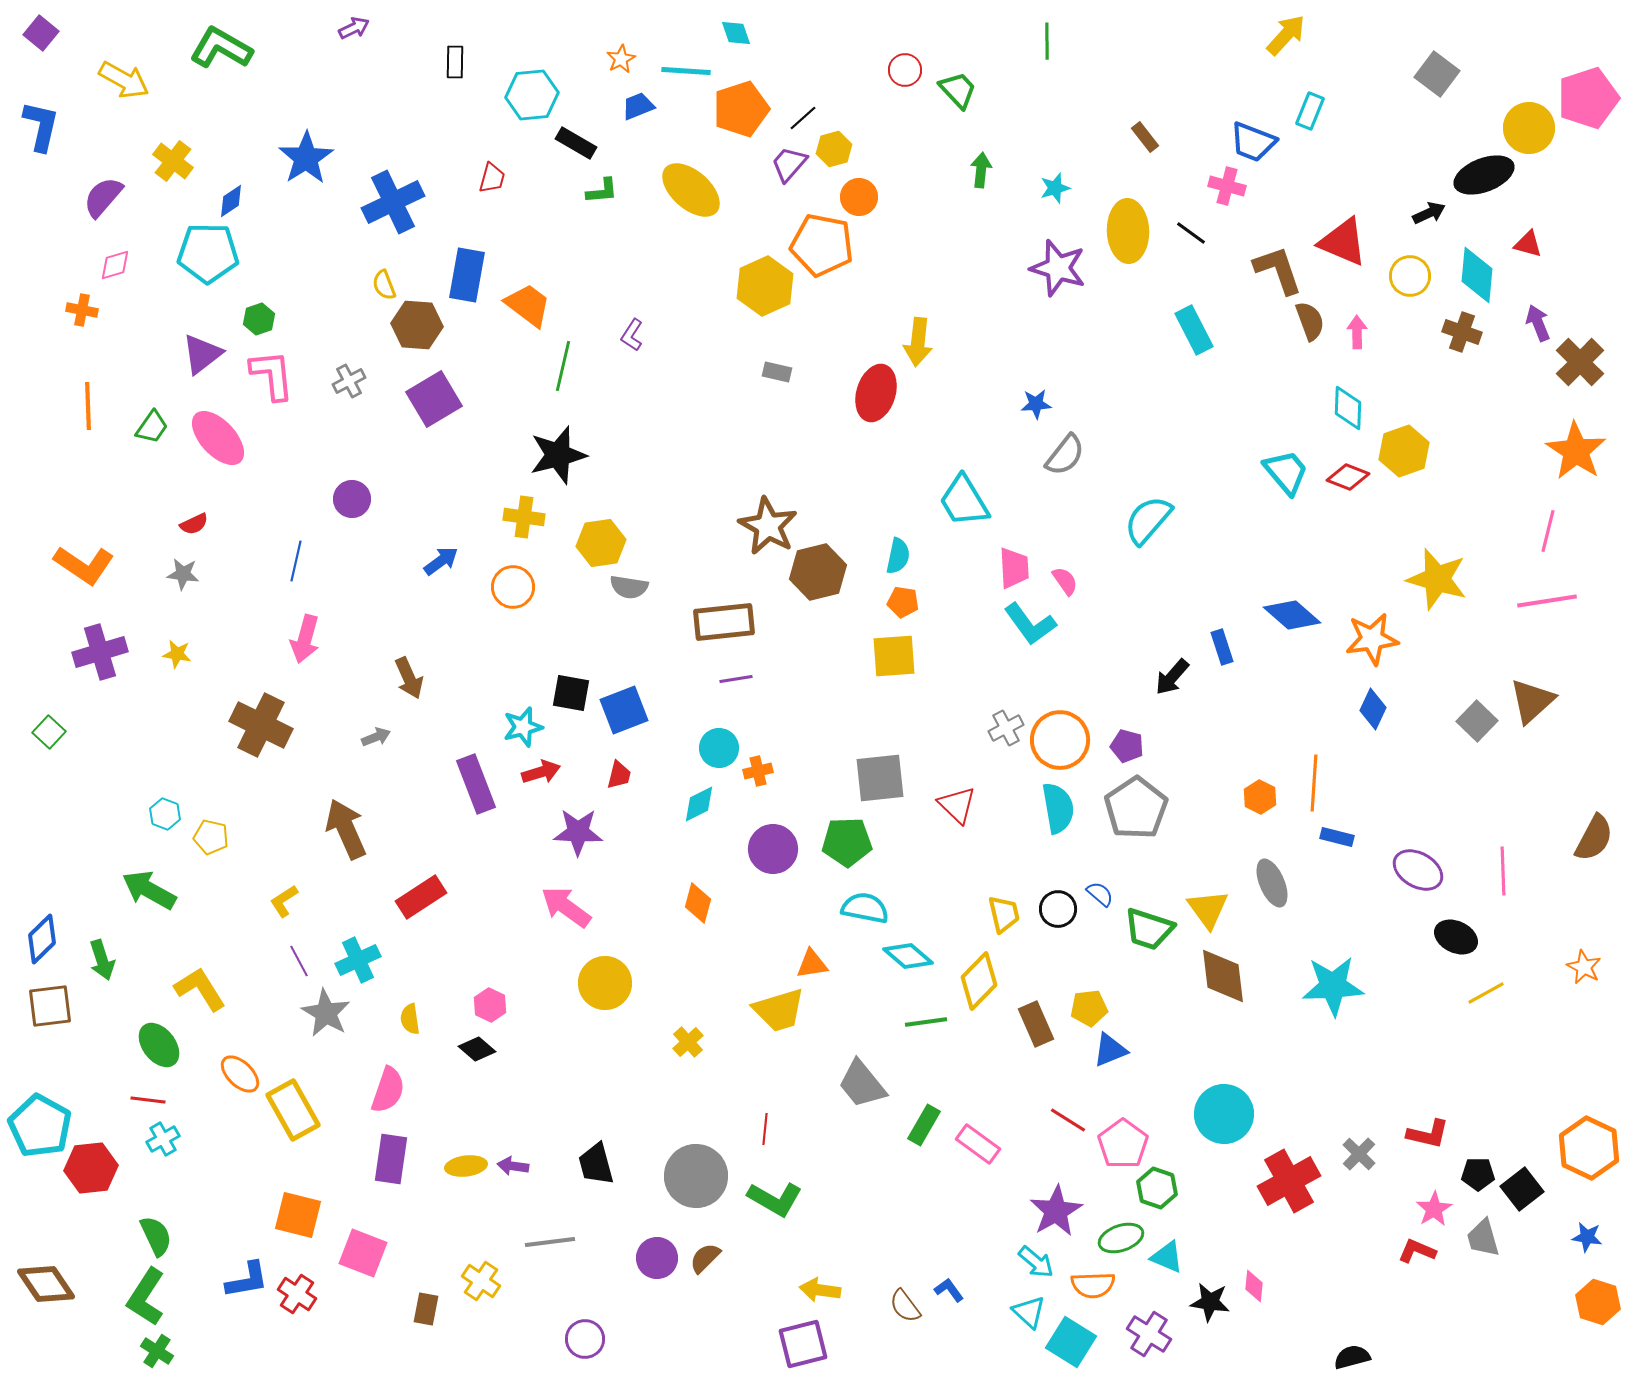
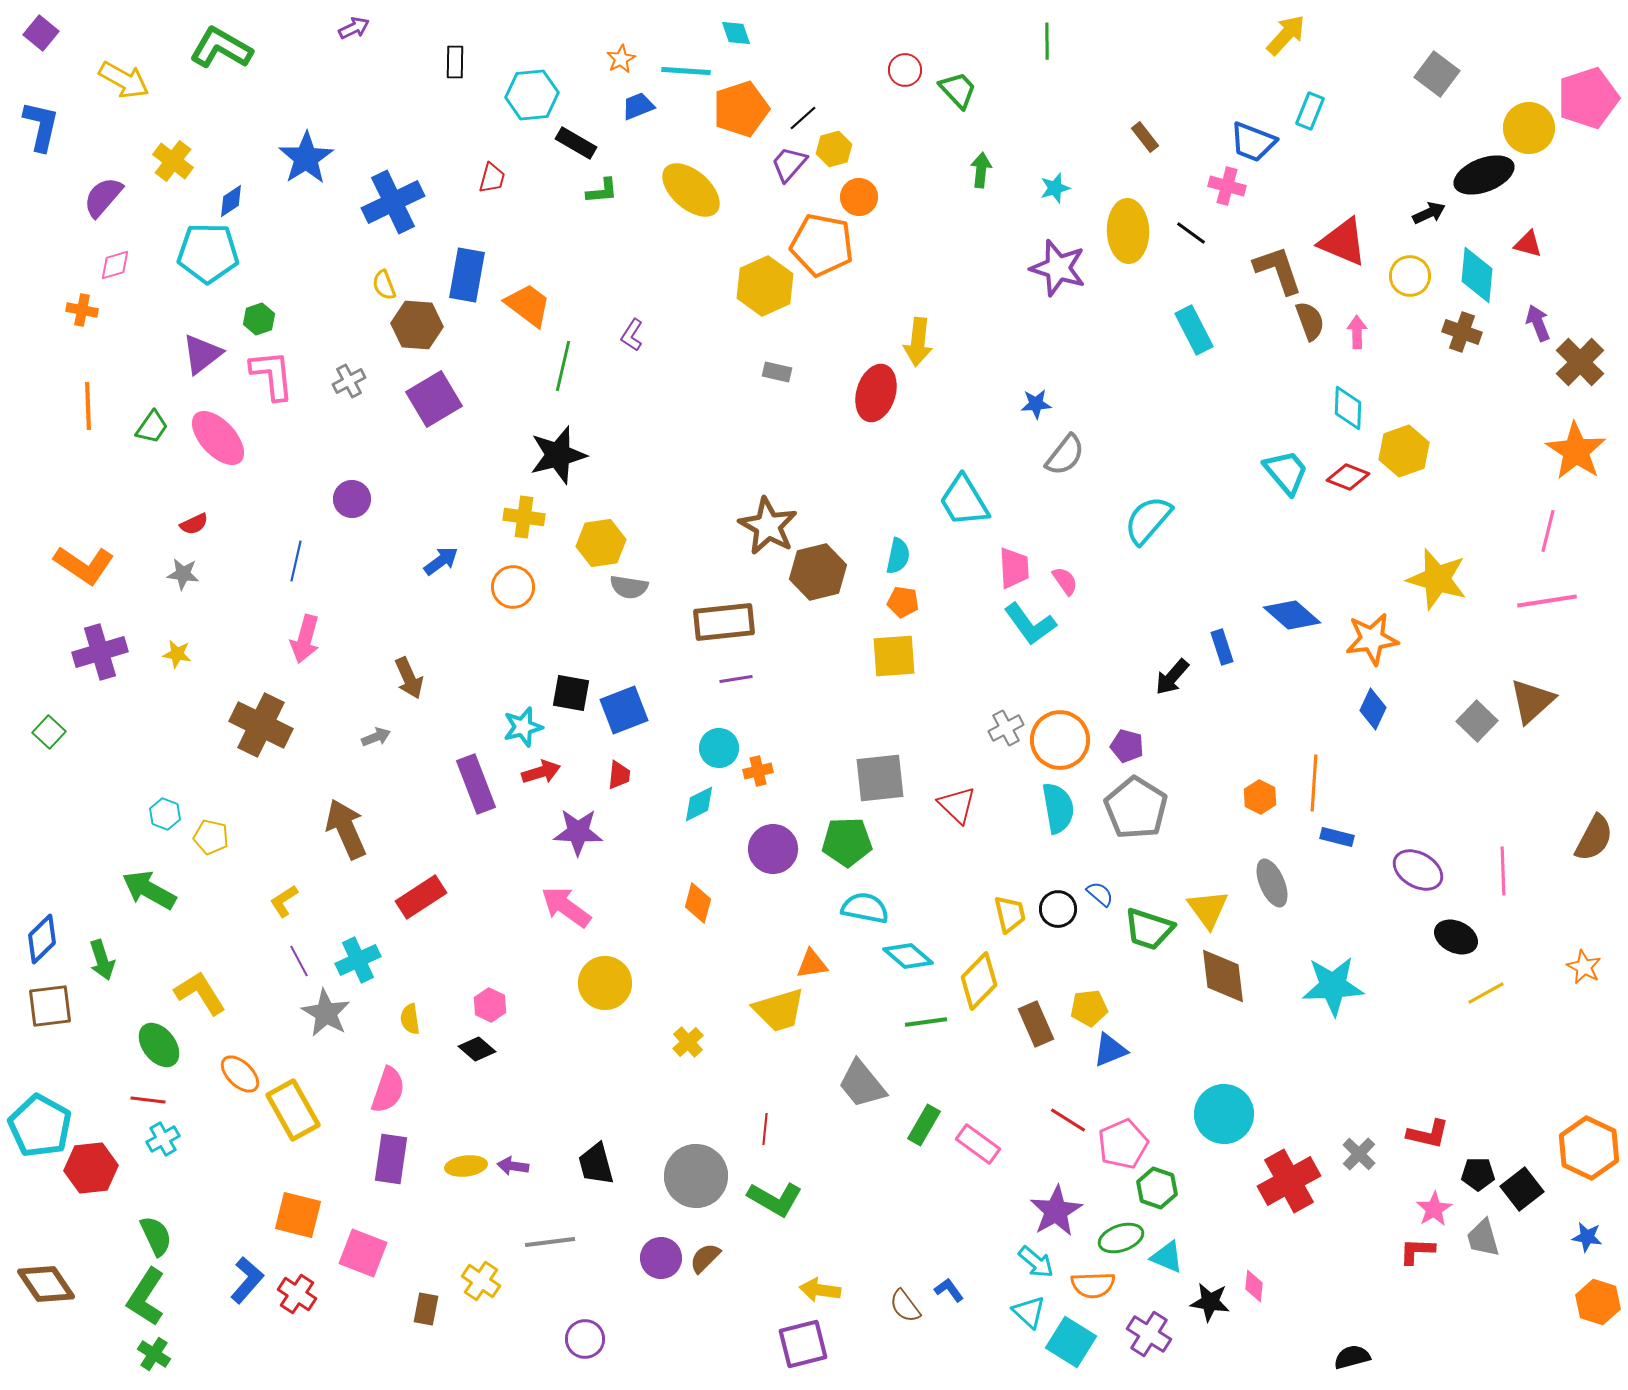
red trapezoid at (619, 775): rotated 8 degrees counterclockwise
gray pentagon at (1136, 808): rotated 6 degrees counterclockwise
yellow trapezoid at (1004, 914): moved 6 px right
yellow L-shape at (200, 989): moved 4 px down
pink pentagon at (1123, 1144): rotated 12 degrees clockwise
red L-shape at (1417, 1251): rotated 21 degrees counterclockwise
purple circle at (657, 1258): moved 4 px right
blue L-shape at (247, 1280): rotated 39 degrees counterclockwise
green cross at (157, 1351): moved 3 px left, 3 px down
